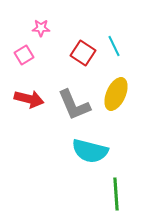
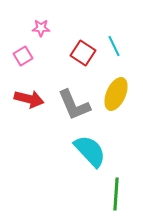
pink square: moved 1 px left, 1 px down
cyan semicircle: rotated 147 degrees counterclockwise
green line: rotated 8 degrees clockwise
